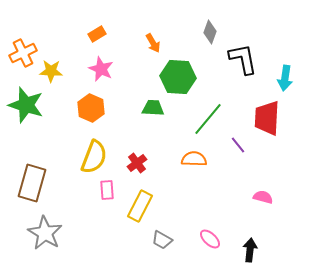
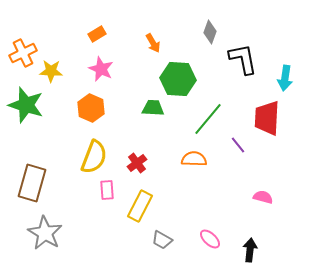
green hexagon: moved 2 px down
